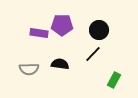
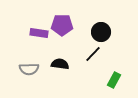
black circle: moved 2 px right, 2 px down
